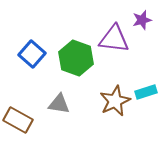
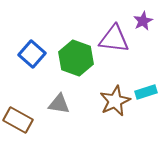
purple star: moved 1 px right, 1 px down; rotated 12 degrees counterclockwise
